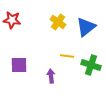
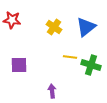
yellow cross: moved 4 px left, 5 px down
yellow line: moved 3 px right, 1 px down
purple arrow: moved 1 px right, 15 px down
